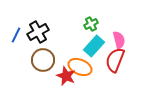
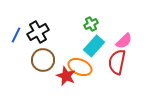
pink semicircle: moved 5 px right, 1 px down; rotated 60 degrees clockwise
red semicircle: moved 2 px right, 2 px down; rotated 10 degrees counterclockwise
